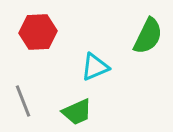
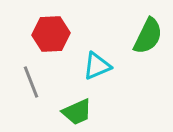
red hexagon: moved 13 px right, 2 px down
cyan triangle: moved 2 px right, 1 px up
gray line: moved 8 px right, 19 px up
